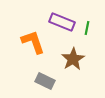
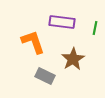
purple rectangle: rotated 15 degrees counterclockwise
green line: moved 8 px right
gray rectangle: moved 5 px up
